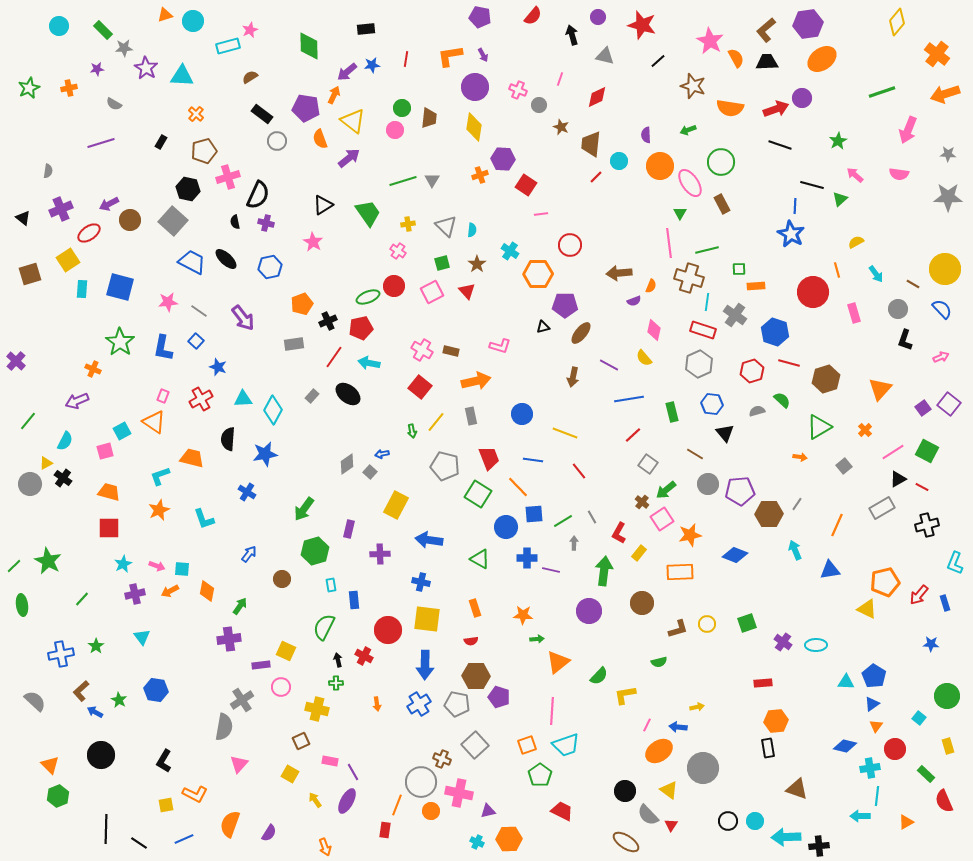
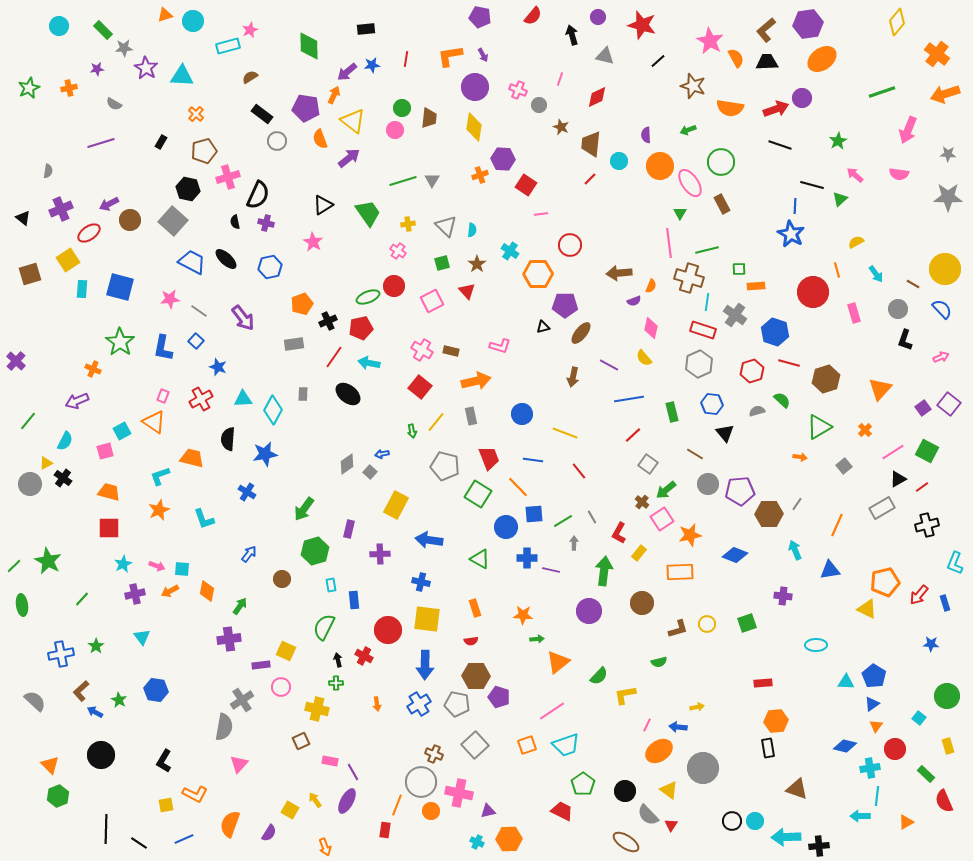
red line at (596, 177): moved 6 px left, 2 px down
pink square at (432, 292): moved 9 px down
pink star at (168, 302): moved 2 px right, 3 px up
pink diamond at (654, 330): moved 3 px left, 2 px up
gray rectangle at (312, 396): moved 9 px left, 2 px up; rotated 40 degrees counterclockwise
red line at (922, 487): rotated 64 degrees counterclockwise
purple cross at (783, 642): moved 46 px up; rotated 30 degrees counterclockwise
pink line at (552, 711): rotated 52 degrees clockwise
brown cross at (442, 759): moved 8 px left, 5 px up
yellow square at (290, 774): moved 36 px down
green pentagon at (540, 775): moved 43 px right, 9 px down
black circle at (728, 821): moved 4 px right
